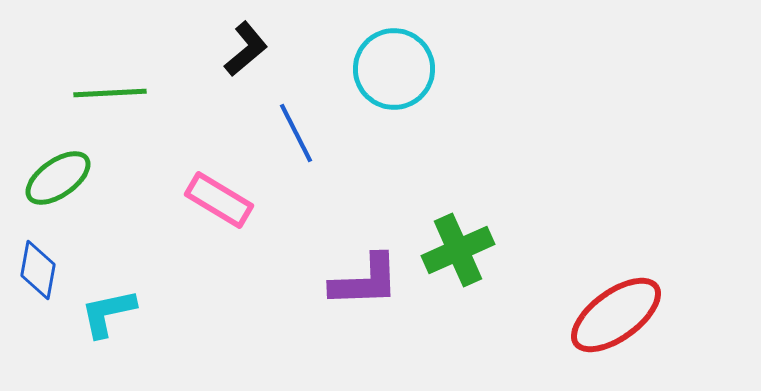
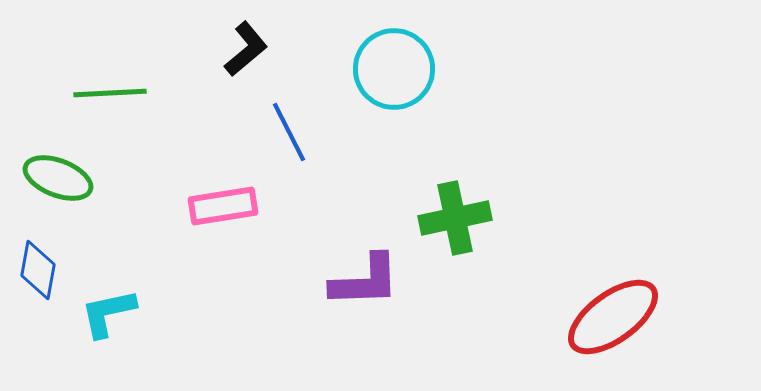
blue line: moved 7 px left, 1 px up
green ellipse: rotated 56 degrees clockwise
pink rectangle: moved 4 px right, 6 px down; rotated 40 degrees counterclockwise
green cross: moved 3 px left, 32 px up; rotated 12 degrees clockwise
red ellipse: moved 3 px left, 2 px down
